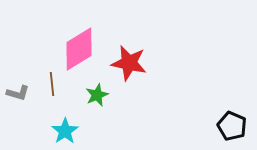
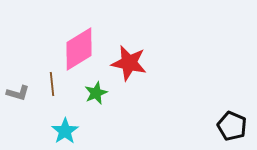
green star: moved 1 px left, 2 px up
